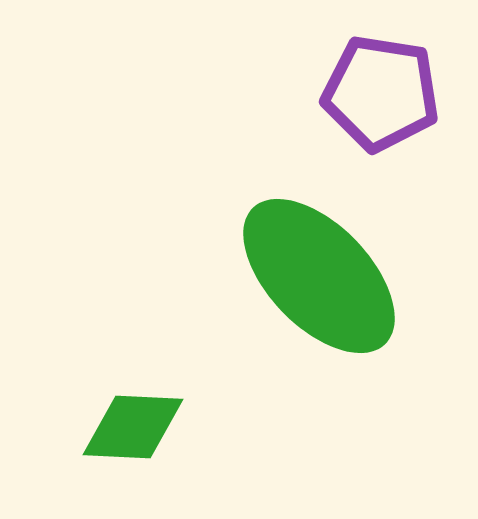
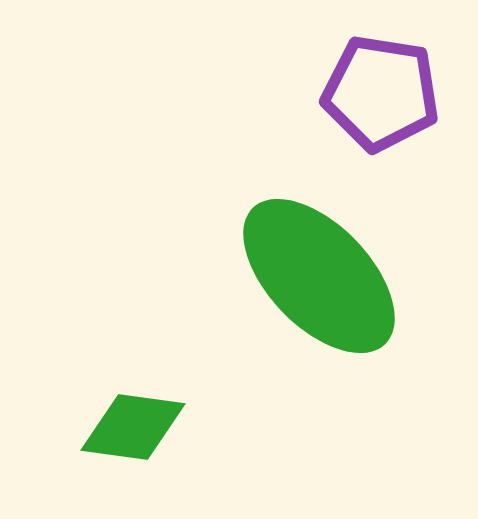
green diamond: rotated 5 degrees clockwise
